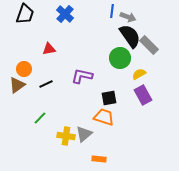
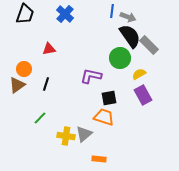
purple L-shape: moved 9 px right
black line: rotated 48 degrees counterclockwise
